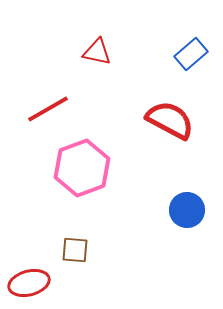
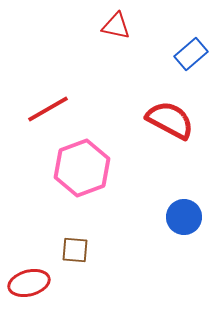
red triangle: moved 19 px right, 26 px up
blue circle: moved 3 px left, 7 px down
